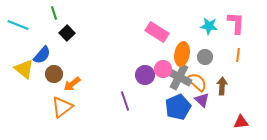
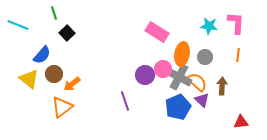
yellow triangle: moved 5 px right, 10 px down
